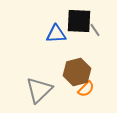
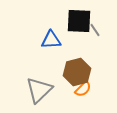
blue triangle: moved 5 px left, 6 px down
orange semicircle: moved 3 px left
